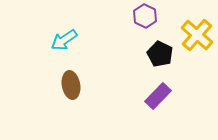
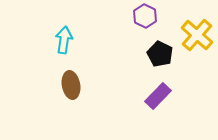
cyan arrow: rotated 132 degrees clockwise
